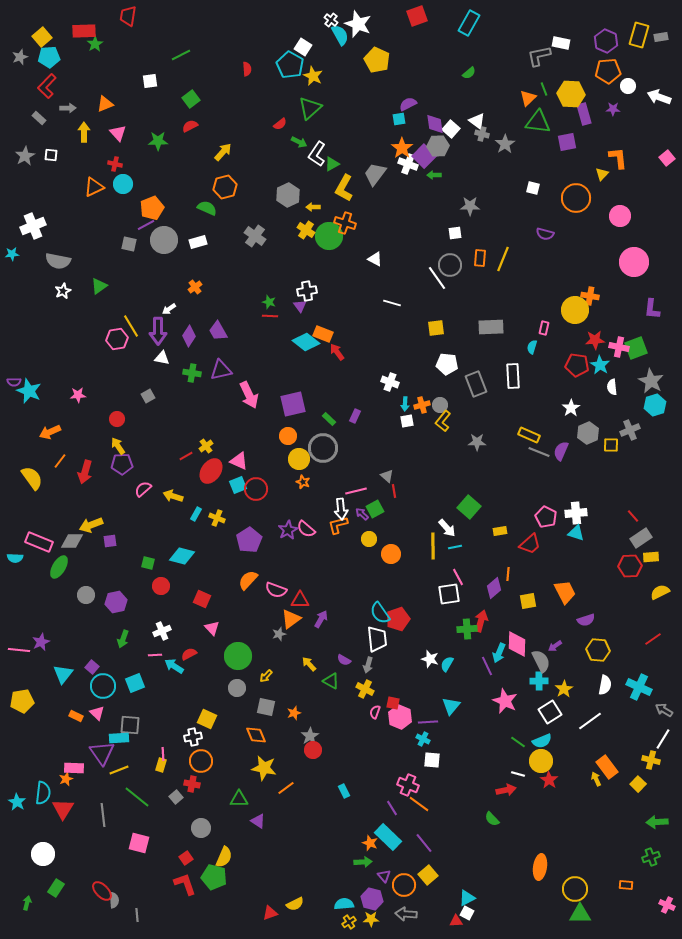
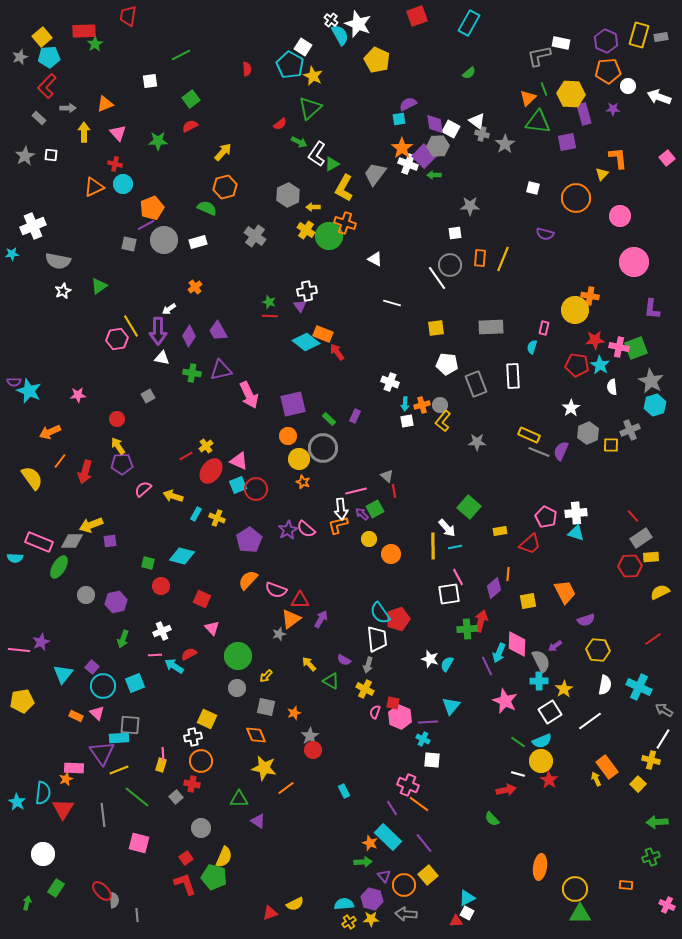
white square at (451, 129): rotated 12 degrees counterclockwise
